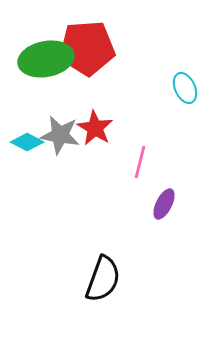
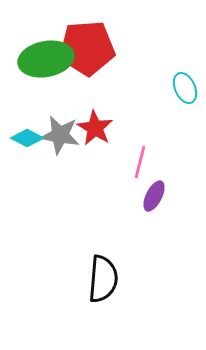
cyan diamond: moved 4 px up
purple ellipse: moved 10 px left, 8 px up
black semicircle: rotated 15 degrees counterclockwise
